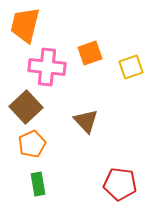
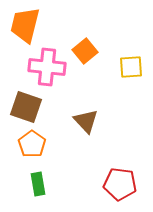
orange square: moved 5 px left, 2 px up; rotated 20 degrees counterclockwise
yellow square: rotated 15 degrees clockwise
brown square: rotated 28 degrees counterclockwise
orange pentagon: rotated 12 degrees counterclockwise
